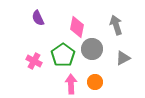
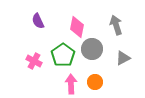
purple semicircle: moved 3 px down
